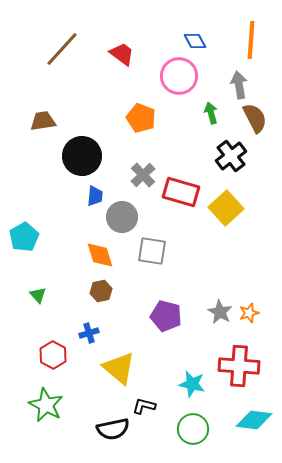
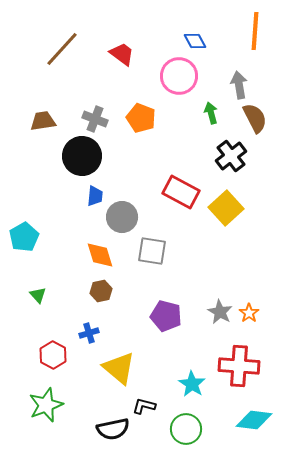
orange line: moved 4 px right, 9 px up
gray cross: moved 48 px left, 56 px up; rotated 25 degrees counterclockwise
red rectangle: rotated 12 degrees clockwise
orange star: rotated 18 degrees counterclockwise
cyan star: rotated 20 degrees clockwise
green star: rotated 24 degrees clockwise
green circle: moved 7 px left
